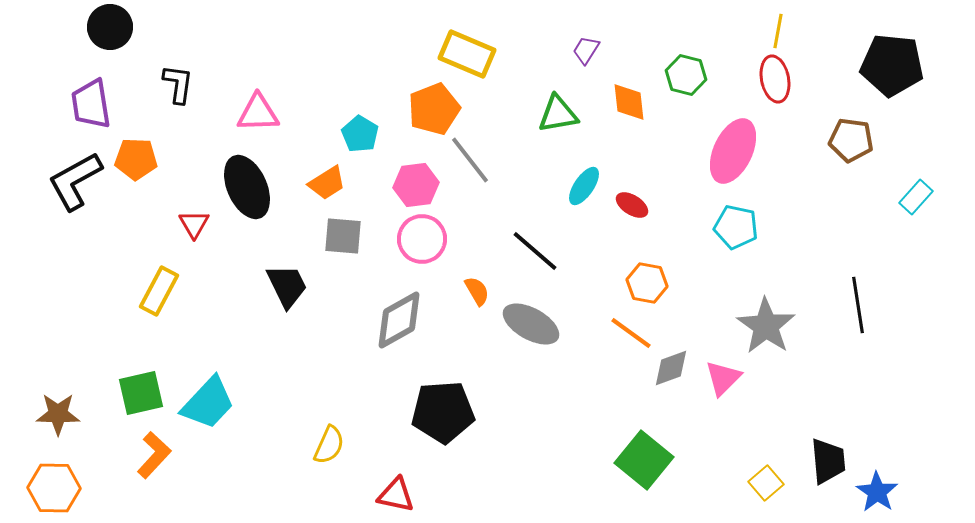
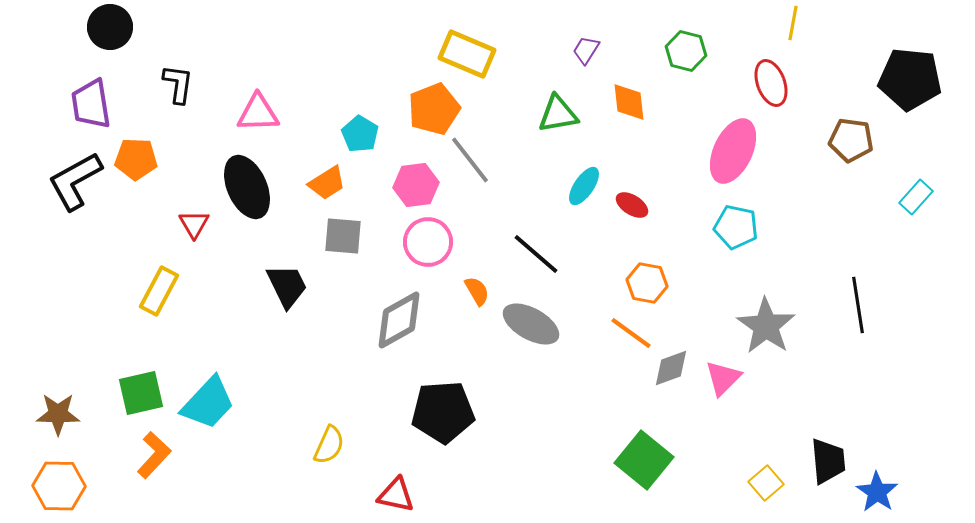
yellow line at (778, 31): moved 15 px right, 8 px up
black pentagon at (892, 65): moved 18 px right, 14 px down
green hexagon at (686, 75): moved 24 px up
red ellipse at (775, 79): moved 4 px left, 4 px down; rotated 9 degrees counterclockwise
pink circle at (422, 239): moved 6 px right, 3 px down
black line at (535, 251): moved 1 px right, 3 px down
orange hexagon at (54, 488): moved 5 px right, 2 px up
